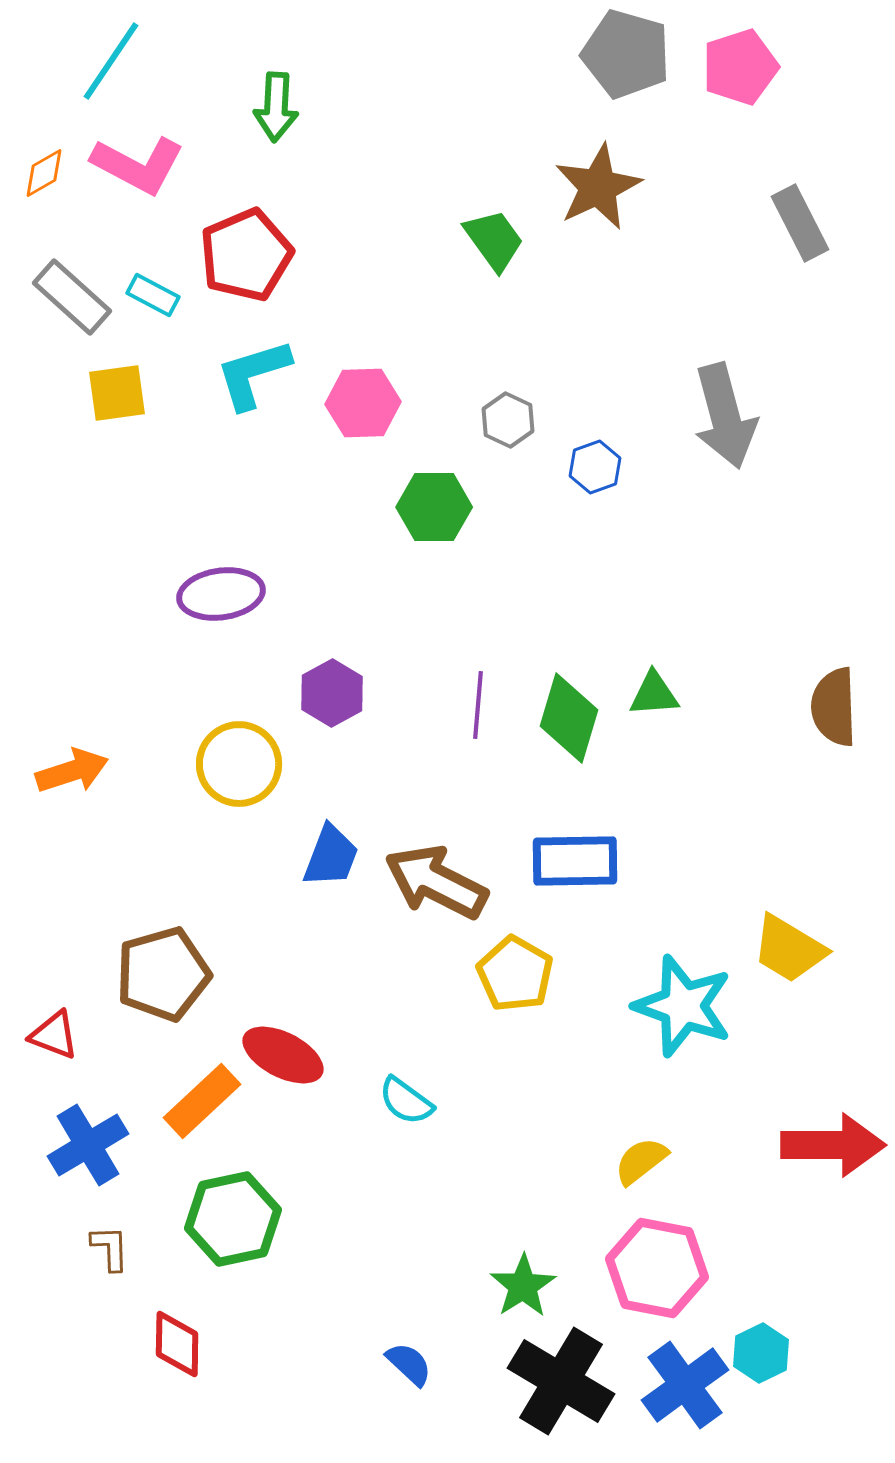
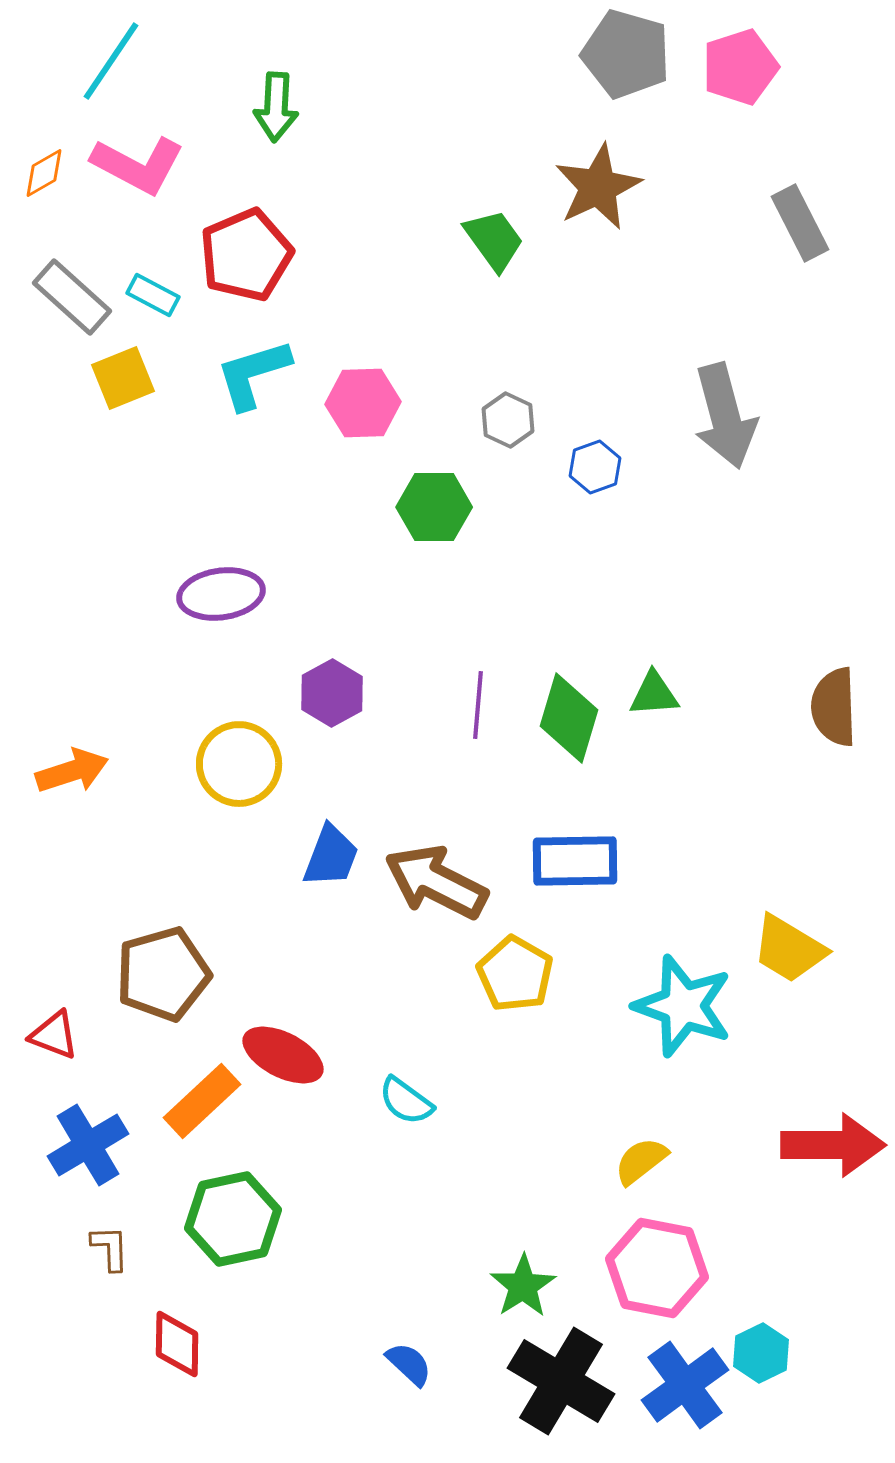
yellow square at (117, 393): moved 6 px right, 15 px up; rotated 14 degrees counterclockwise
